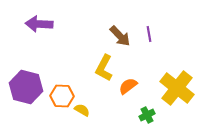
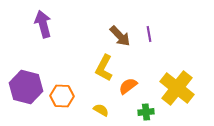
purple arrow: moved 4 px right; rotated 72 degrees clockwise
yellow semicircle: moved 19 px right
green cross: moved 1 px left, 3 px up; rotated 21 degrees clockwise
